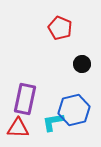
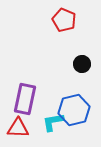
red pentagon: moved 4 px right, 8 px up
